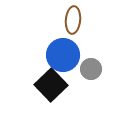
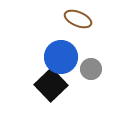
brown ellipse: moved 5 px right, 1 px up; rotated 72 degrees counterclockwise
blue circle: moved 2 px left, 2 px down
